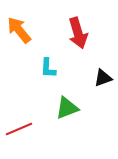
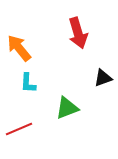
orange arrow: moved 18 px down
cyan L-shape: moved 20 px left, 15 px down
